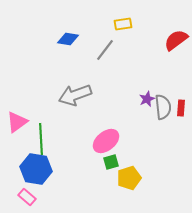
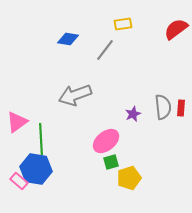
red semicircle: moved 11 px up
purple star: moved 14 px left, 15 px down
pink rectangle: moved 8 px left, 16 px up
